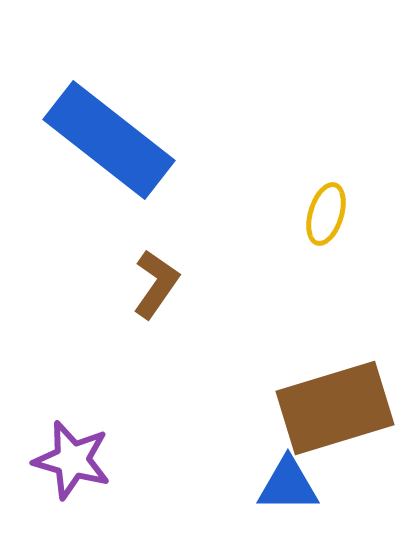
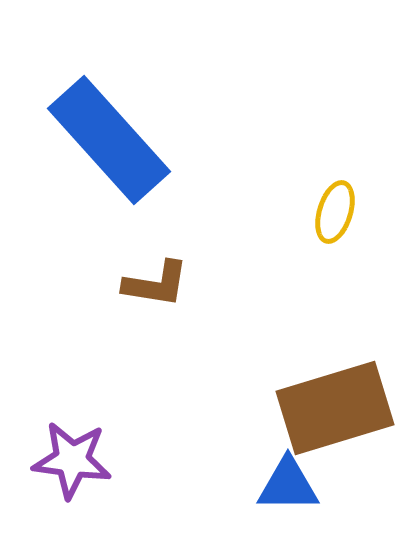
blue rectangle: rotated 10 degrees clockwise
yellow ellipse: moved 9 px right, 2 px up
brown L-shape: rotated 64 degrees clockwise
purple star: rotated 8 degrees counterclockwise
